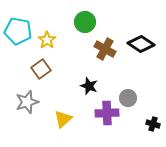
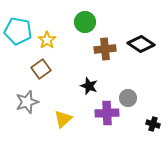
brown cross: rotated 35 degrees counterclockwise
